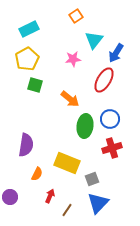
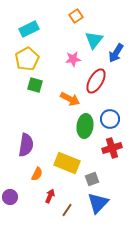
red ellipse: moved 8 px left, 1 px down
orange arrow: rotated 12 degrees counterclockwise
